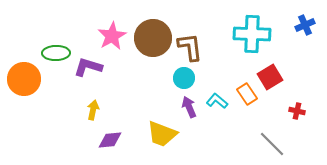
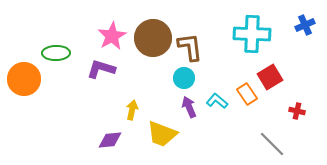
purple L-shape: moved 13 px right, 2 px down
yellow arrow: moved 39 px right
